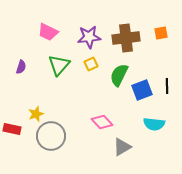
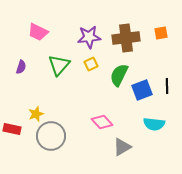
pink trapezoid: moved 10 px left
